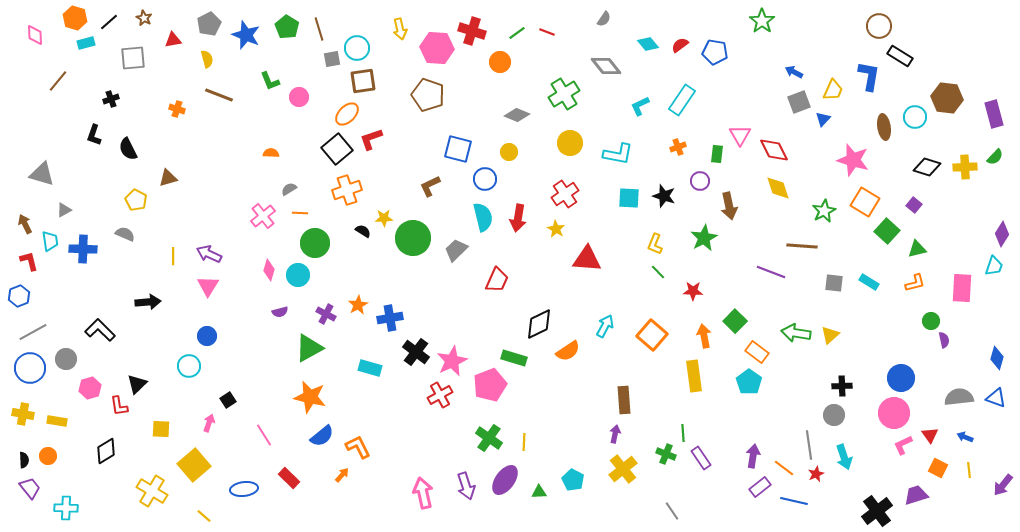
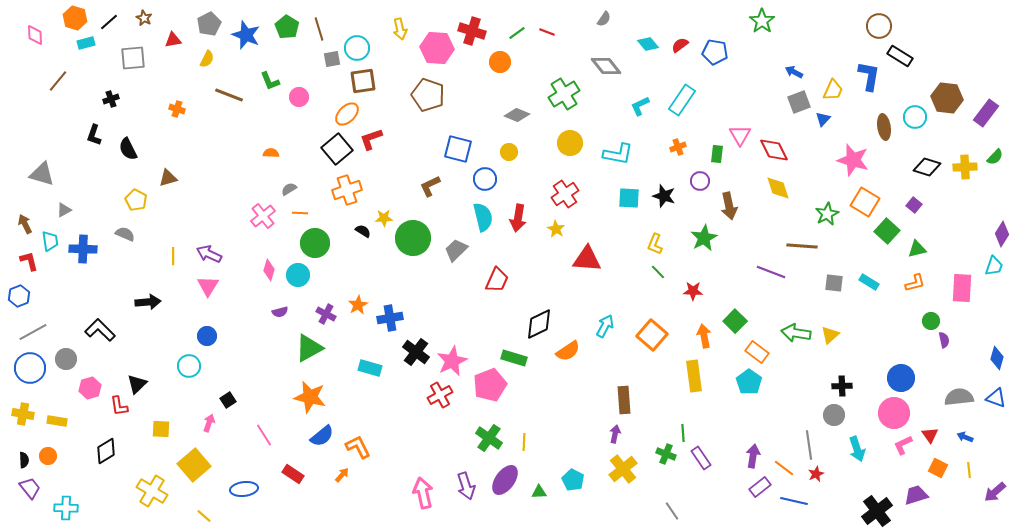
yellow semicircle at (207, 59): rotated 42 degrees clockwise
brown line at (219, 95): moved 10 px right
purple rectangle at (994, 114): moved 8 px left, 1 px up; rotated 52 degrees clockwise
green star at (824, 211): moved 3 px right, 3 px down
cyan arrow at (844, 457): moved 13 px right, 8 px up
red rectangle at (289, 478): moved 4 px right, 4 px up; rotated 10 degrees counterclockwise
purple arrow at (1003, 485): moved 8 px left, 7 px down; rotated 10 degrees clockwise
